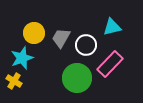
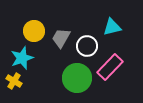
yellow circle: moved 2 px up
white circle: moved 1 px right, 1 px down
pink rectangle: moved 3 px down
